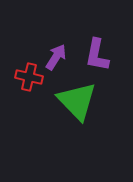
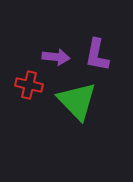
purple arrow: rotated 64 degrees clockwise
red cross: moved 8 px down
